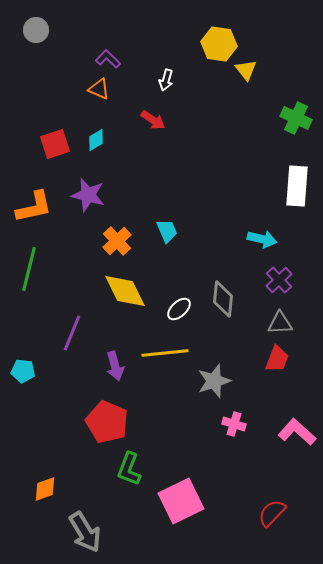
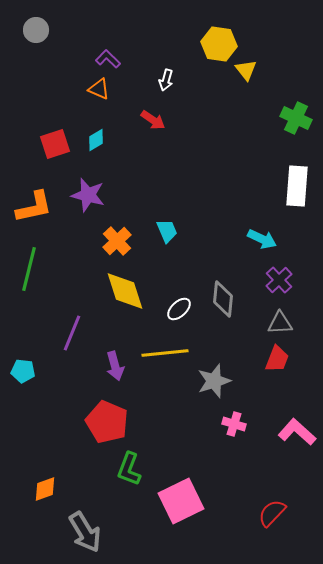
cyan arrow: rotated 12 degrees clockwise
yellow diamond: rotated 9 degrees clockwise
